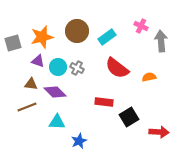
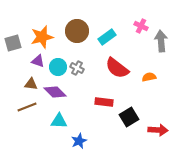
cyan triangle: moved 2 px right, 1 px up
red arrow: moved 1 px left, 2 px up
